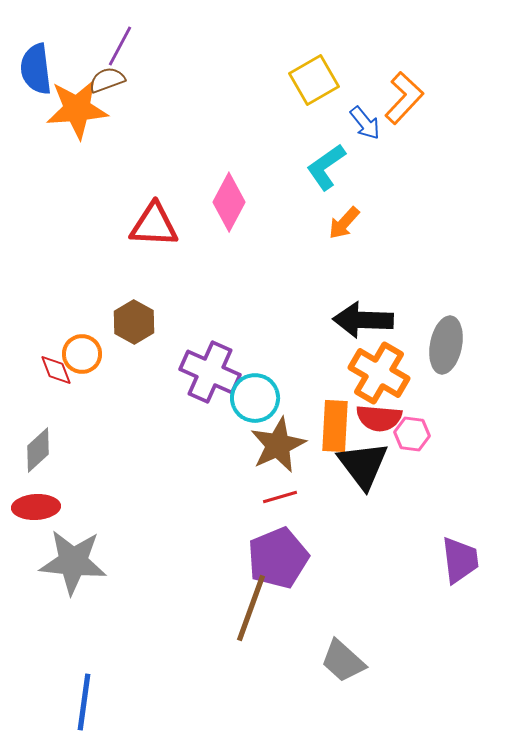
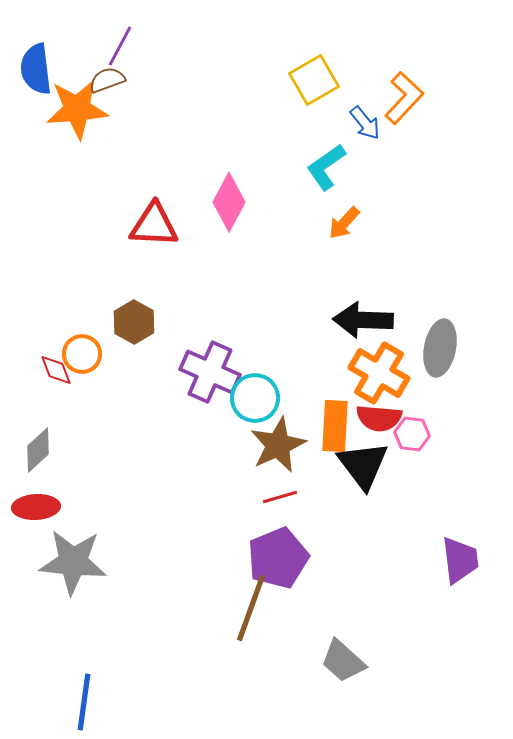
gray ellipse: moved 6 px left, 3 px down
